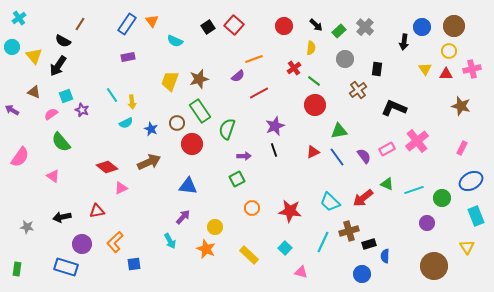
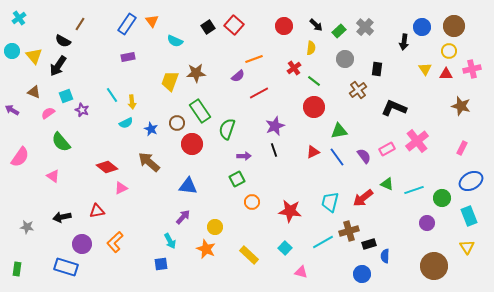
cyan circle at (12, 47): moved 4 px down
brown star at (199, 79): moved 3 px left, 6 px up; rotated 12 degrees clockwise
red circle at (315, 105): moved 1 px left, 2 px down
pink semicircle at (51, 114): moved 3 px left, 1 px up
brown arrow at (149, 162): rotated 115 degrees counterclockwise
cyan trapezoid at (330, 202): rotated 60 degrees clockwise
orange circle at (252, 208): moved 6 px up
cyan rectangle at (476, 216): moved 7 px left
cyan line at (323, 242): rotated 35 degrees clockwise
blue square at (134, 264): moved 27 px right
